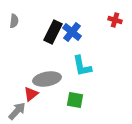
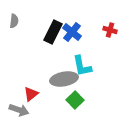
red cross: moved 5 px left, 10 px down
gray ellipse: moved 17 px right
green square: rotated 36 degrees clockwise
gray arrow: moved 2 px right, 1 px up; rotated 66 degrees clockwise
